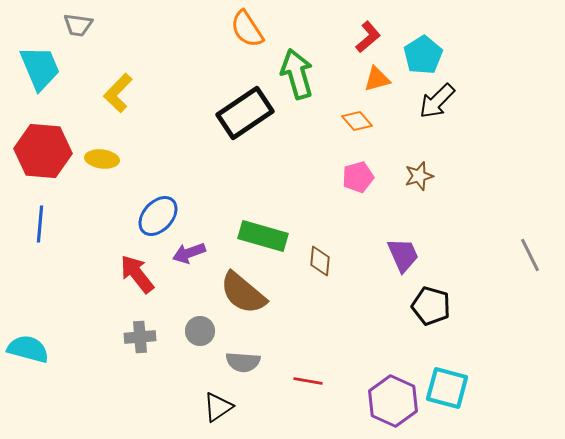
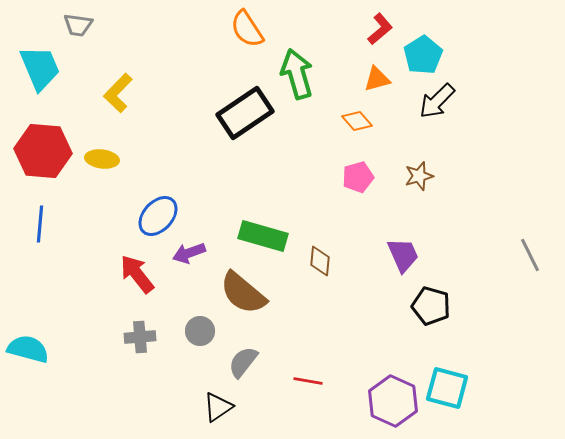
red L-shape: moved 12 px right, 8 px up
gray semicircle: rotated 124 degrees clockwise
